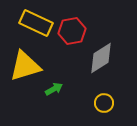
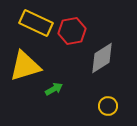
gray diamond: moved 1 px right
yellow circle: moved 4 px right, 3 px down
